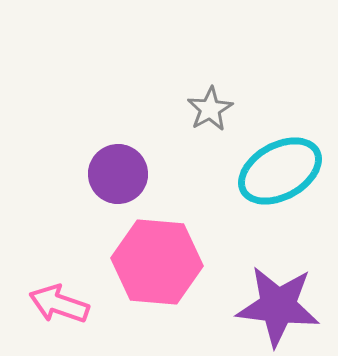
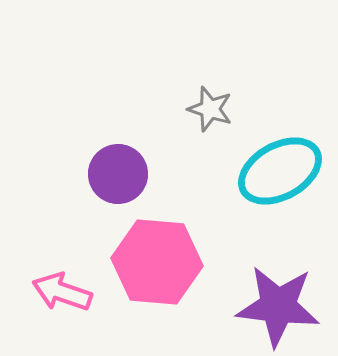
gray star: rotated 24 degrees counterclockwise
pink arrow: moved 3 px right, 12 px up
